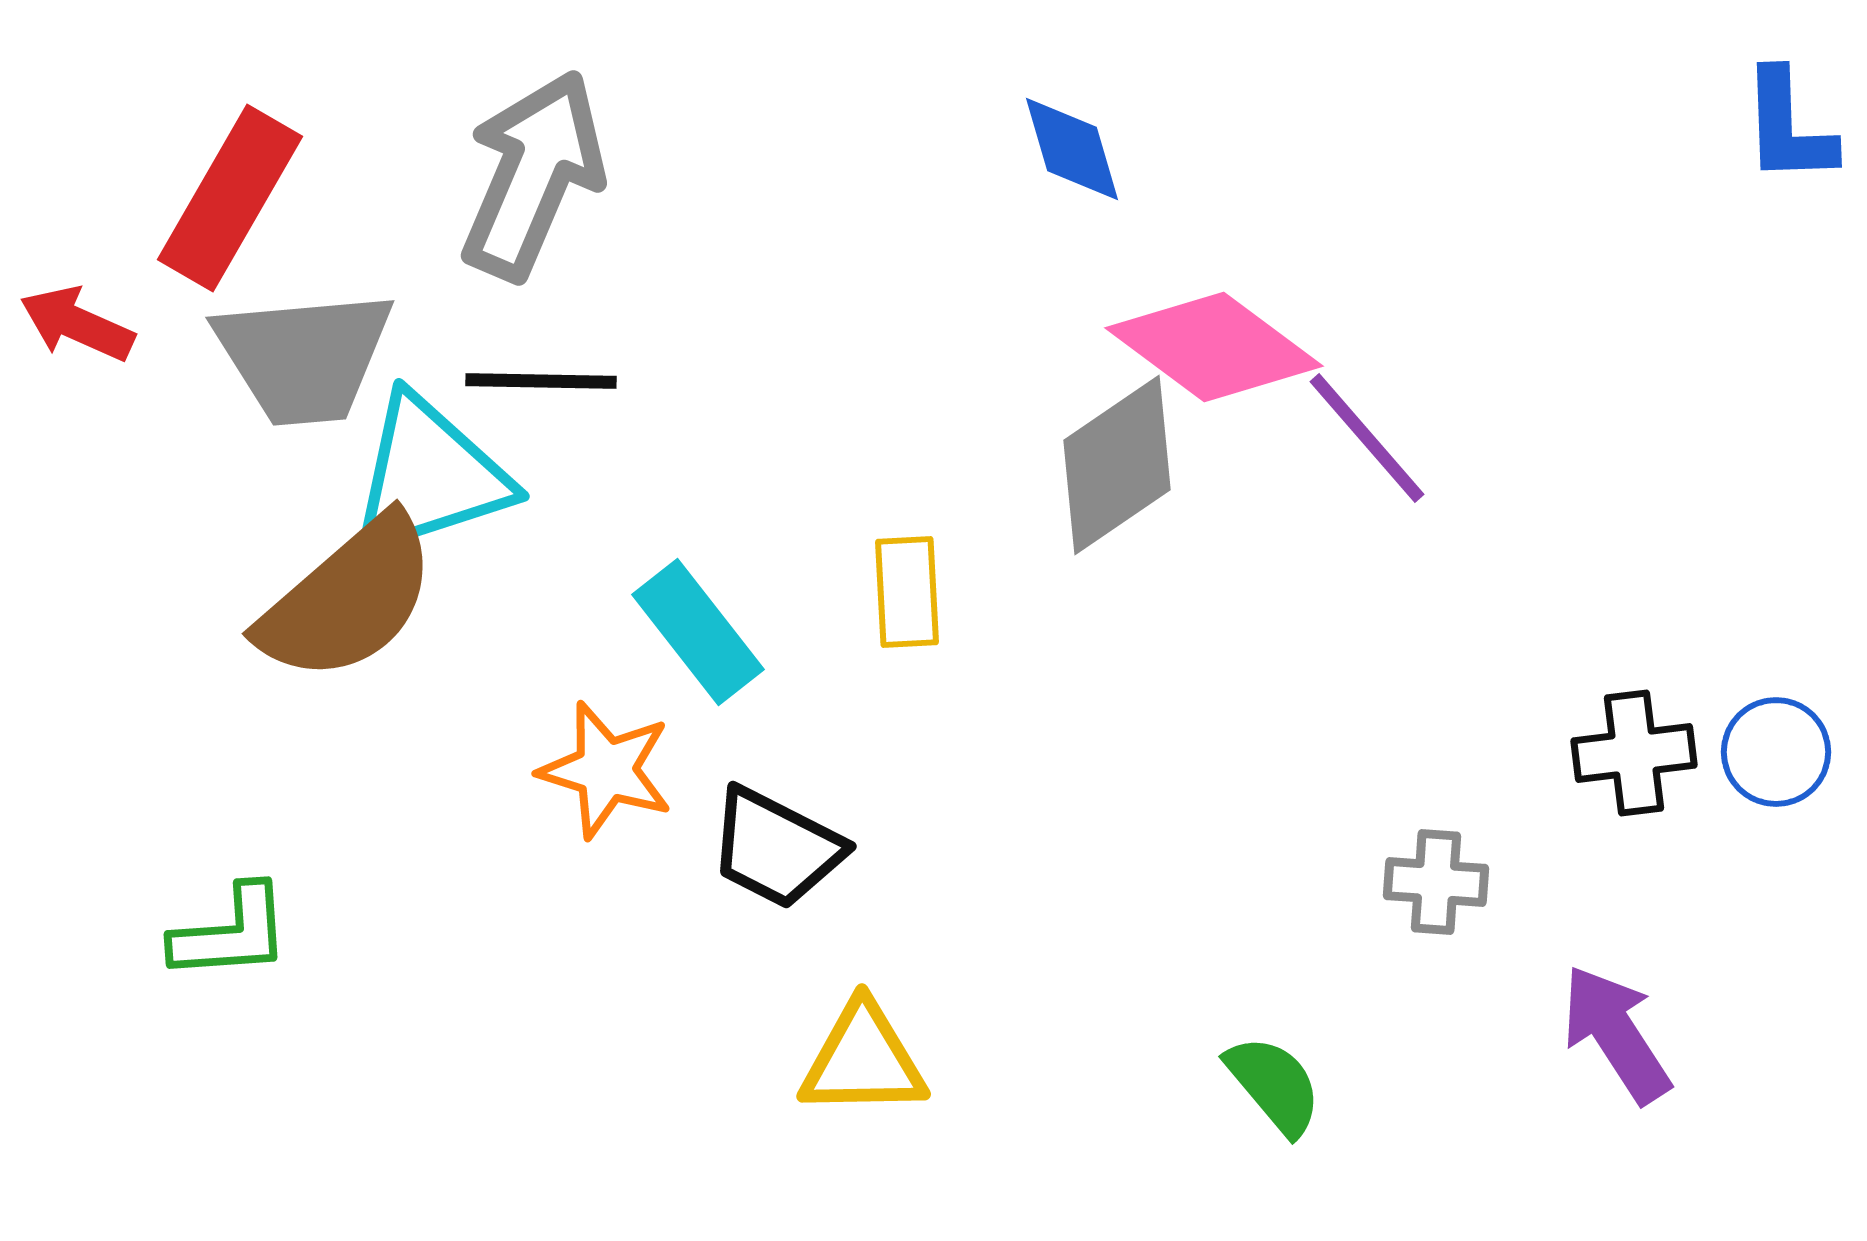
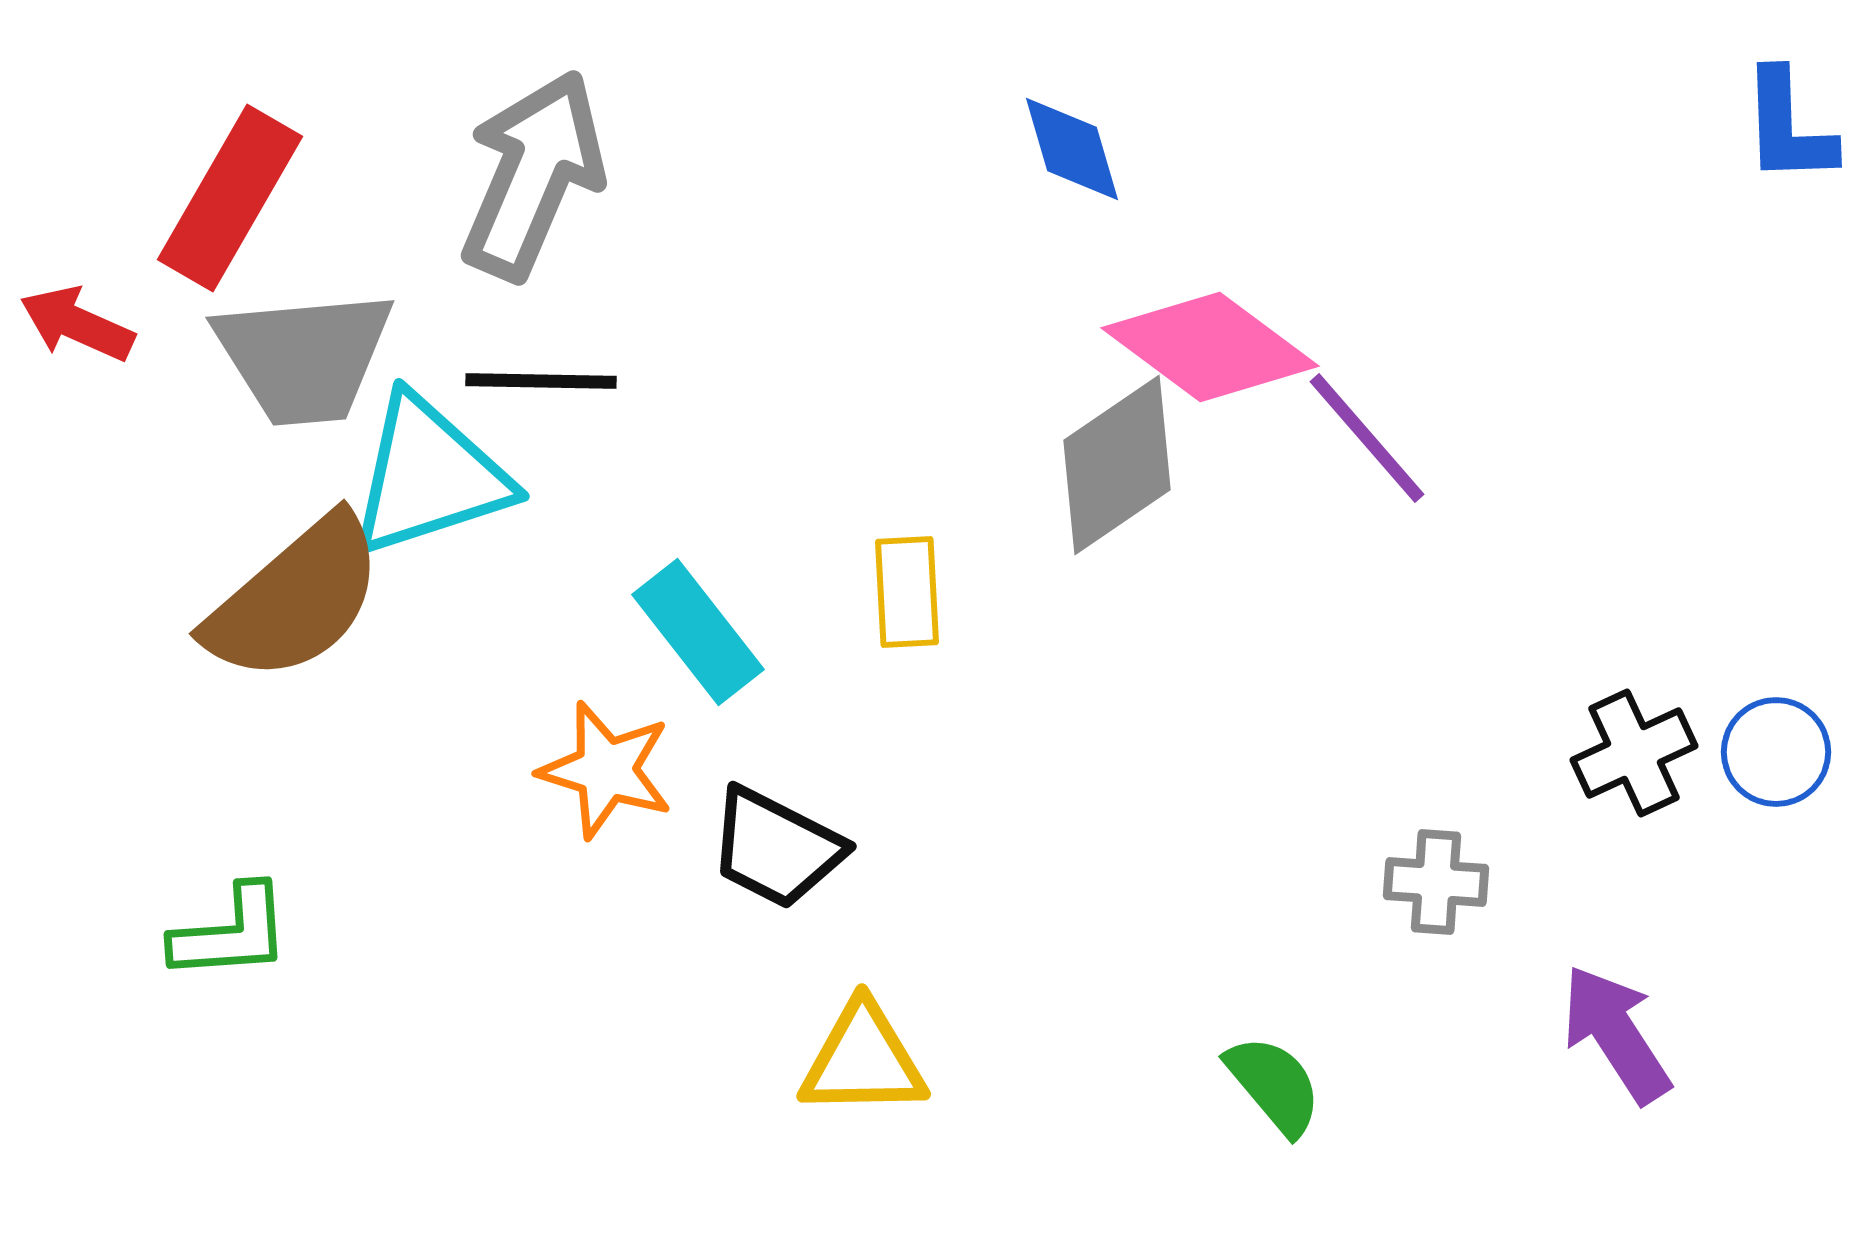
pink diamond: moved 4 px left
brown semicircle: moved 53 px left
black cross: rotated 18 degrees counterclockwise
